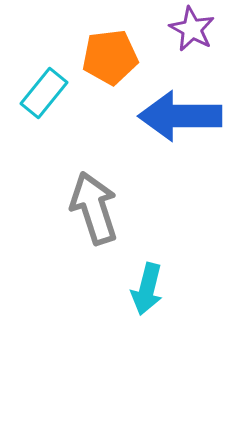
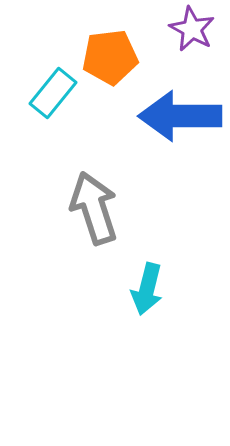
cyan rectangle: moved 9 px right
